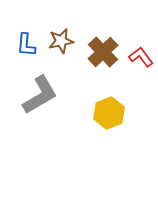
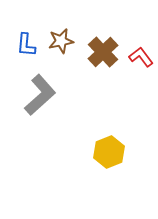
gray L-shape: rotated 12 degrees counterclockwise
yellow hexagon: moved 39 px down
